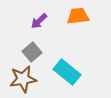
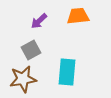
gray square: moved 1 px left, 2 px up; rotated 12 degrees clockwise
cyan rectangle: rotated 56 degrees clockwise
